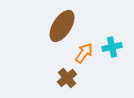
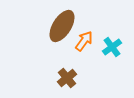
cyan cross: rotated 24 degrees counterclockwise
orange arrow: moved 12 px up
